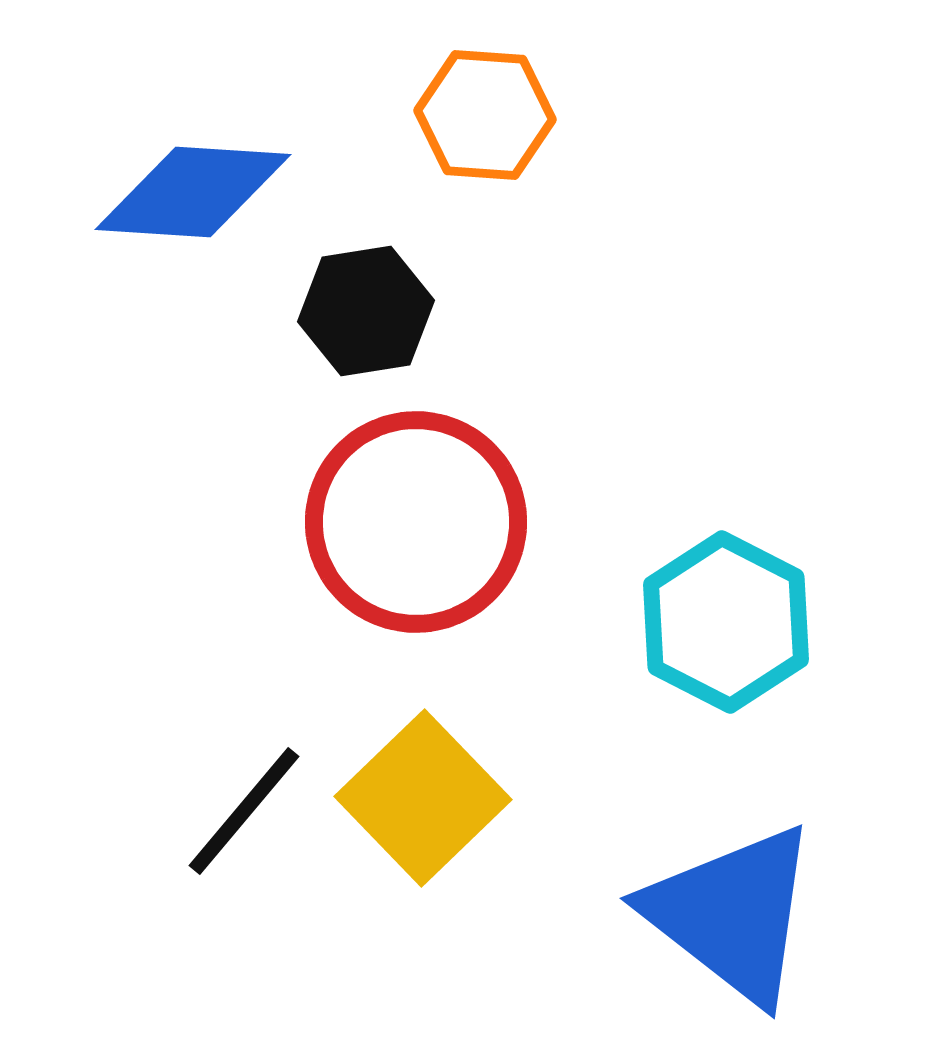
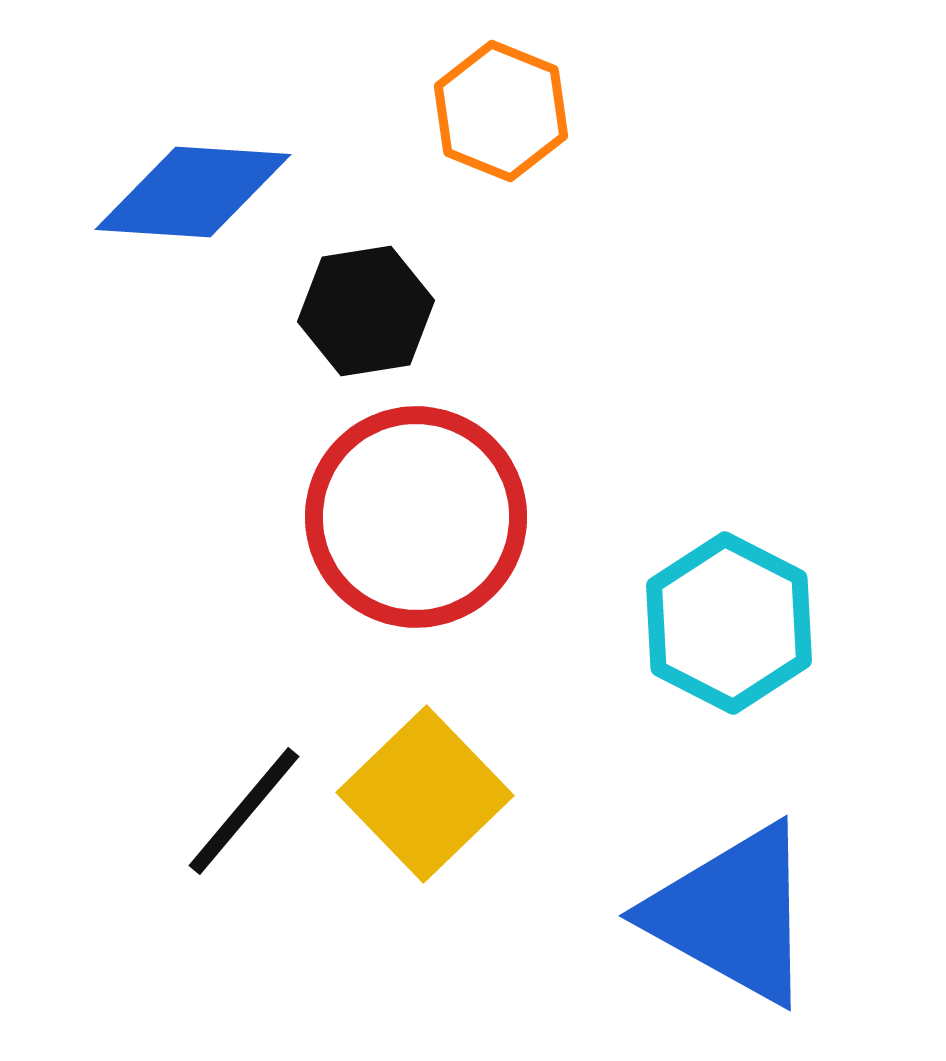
orange hexagon: moved 16 px right, 4 px up; rotated 18 degrees clockwise
red circle: moved 5 px up
cyan hexagon: moved 3 px right, 1 px down
yellow square: moved 2 px right, 4 px up
blue triangle: rotated 9 degrees counterclockwise
